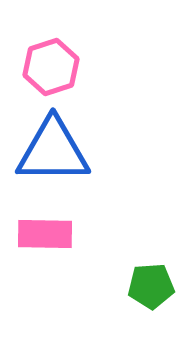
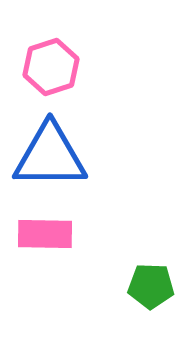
blue triangle: moved 3 px left, 5 px down
green pentagon: rotated 6 degrees clockwise
